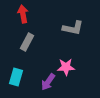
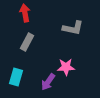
red arrow: moved 2 px right, 1 px up
